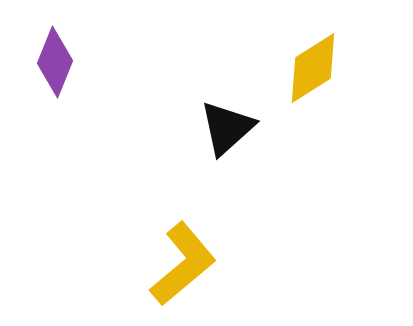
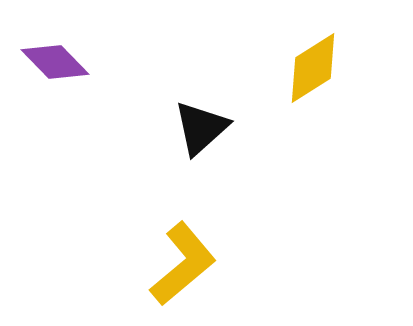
purple diamond: rotated 66 degrees counterclockwise
black triangle: moved 26 px left
